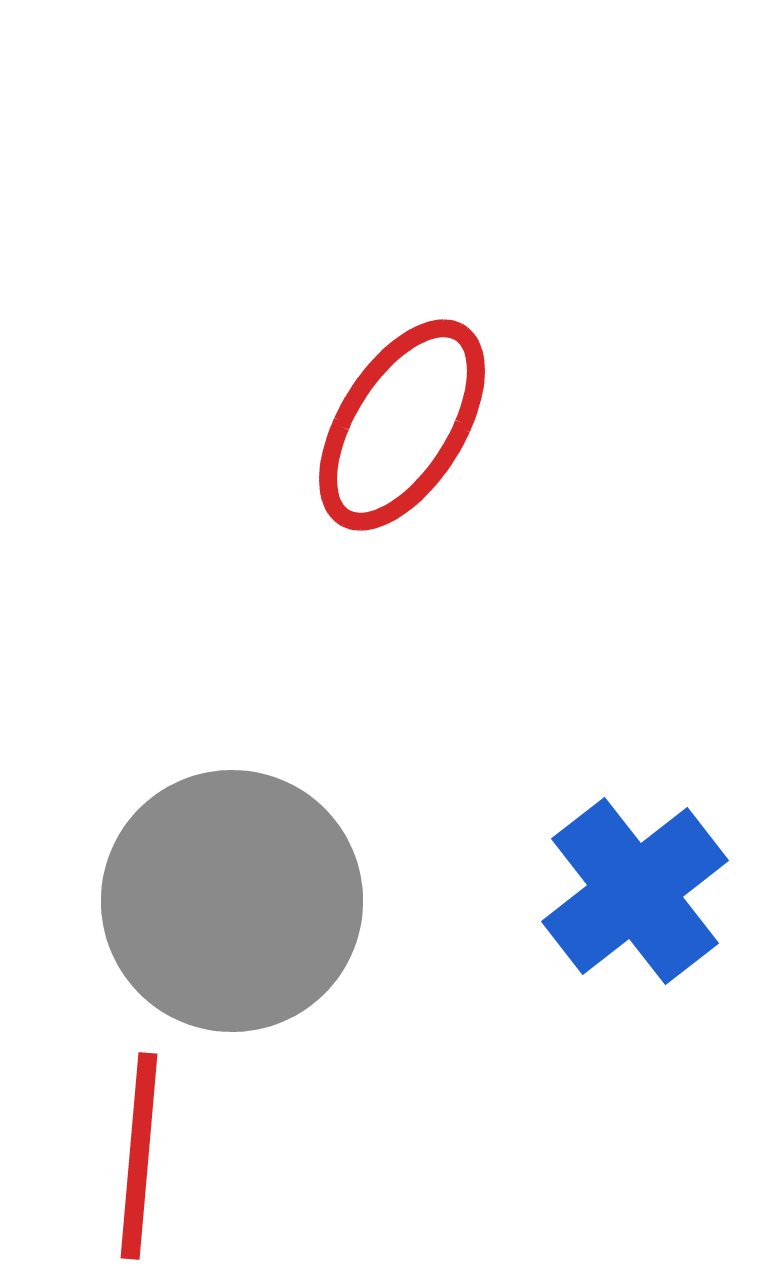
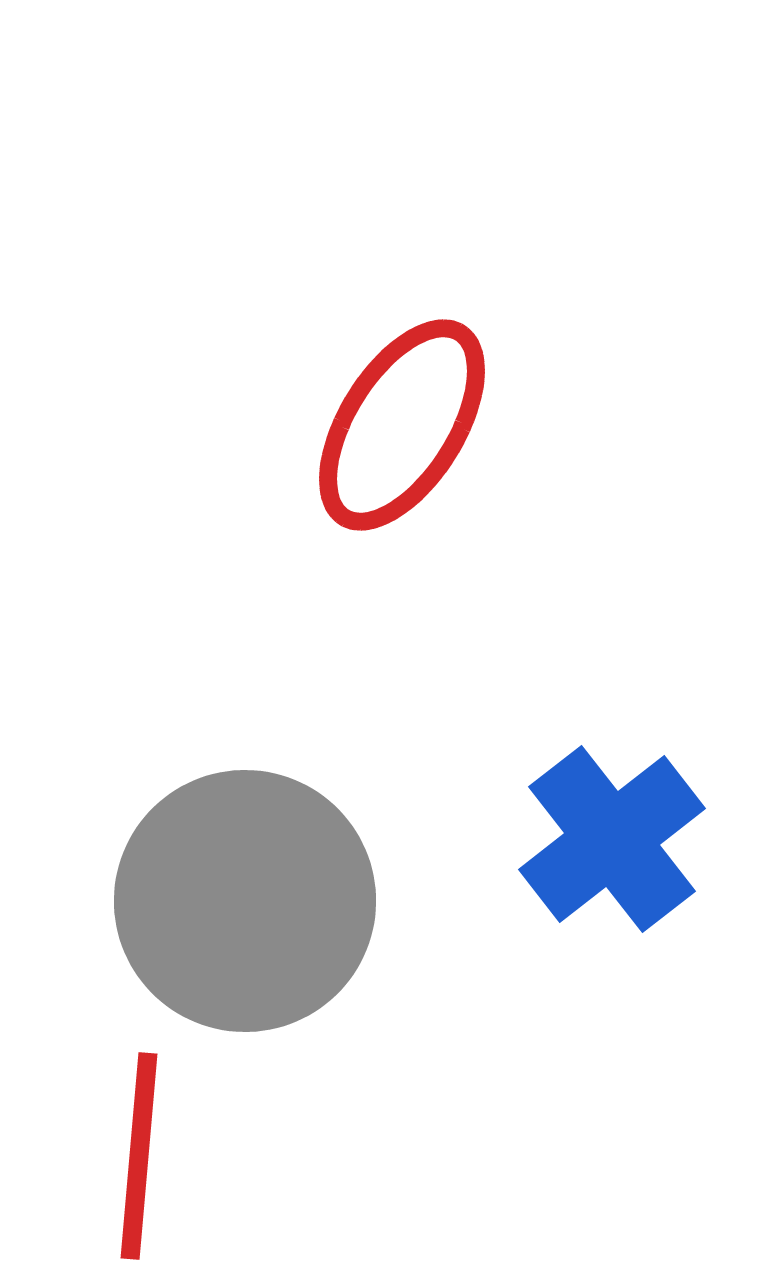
blue cross: moved 23 px left, 52 px up
gray circle: moved 13 px right
